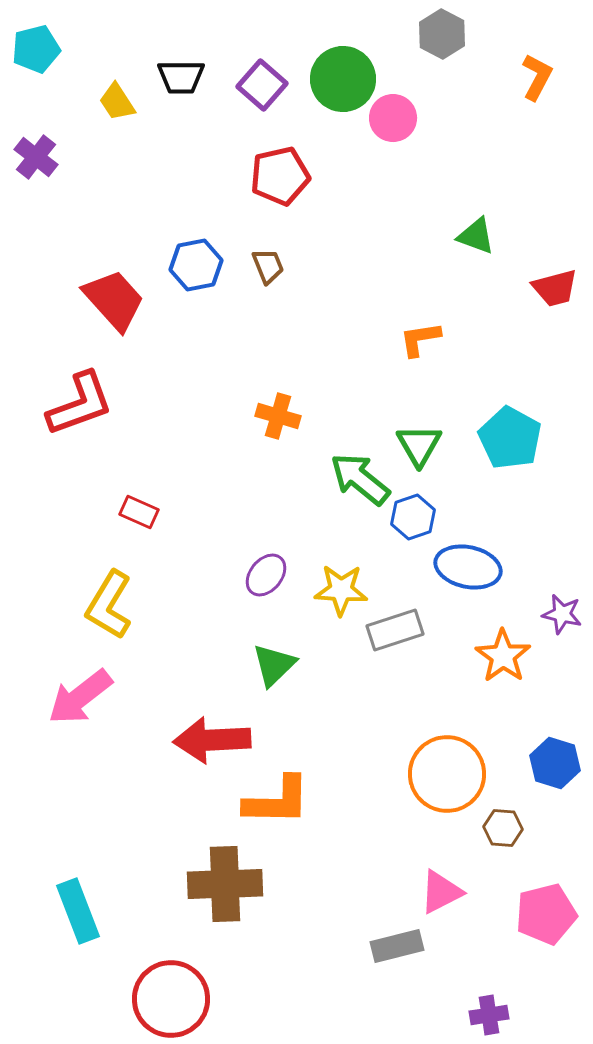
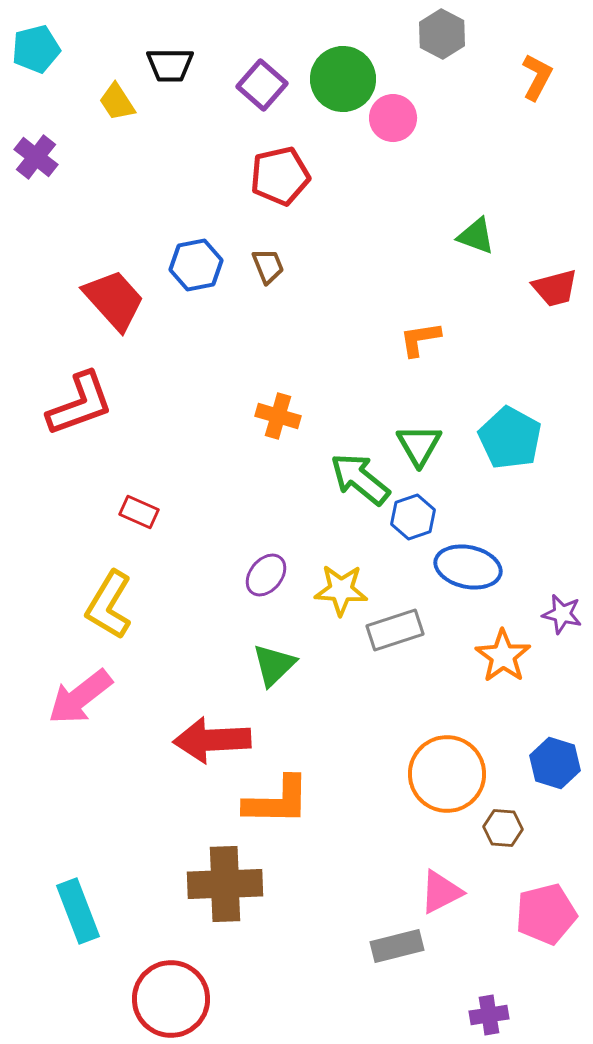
black trapezoid at (181, 77): moved 11 px left, 12 px up
